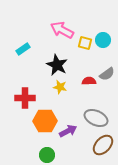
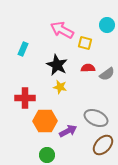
cyan circle: moved 4 px right, 15 px up
cyan rectangle: rotated 32 degrees counterclockwise
red semicircle: moved 1 px left, 13 px up
